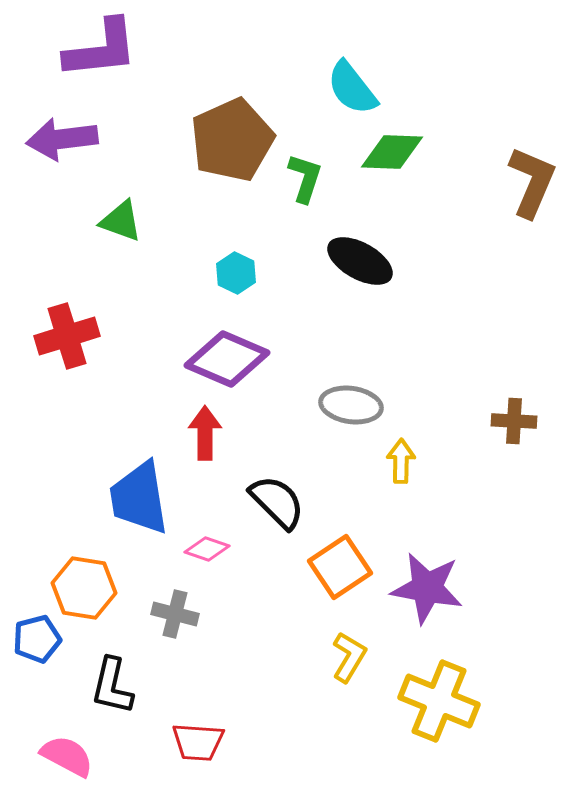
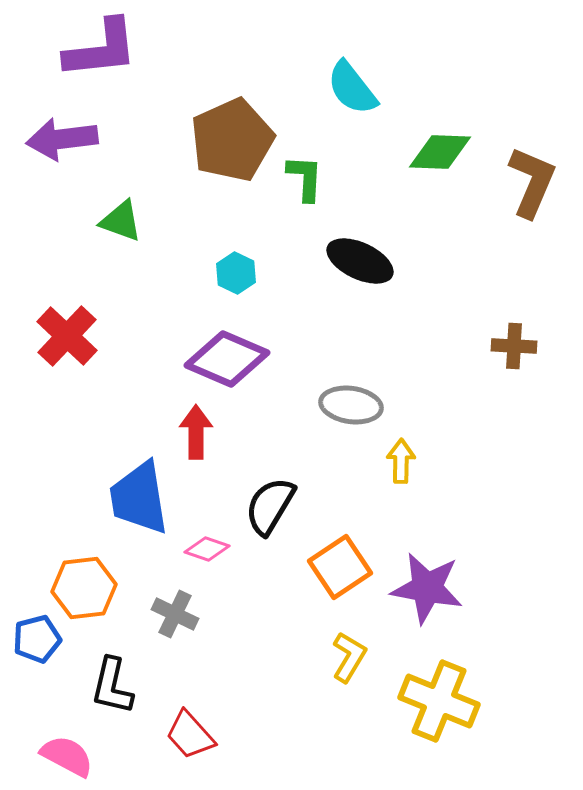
green diamond: moved 48 px right
green L-shape: rotated 15 degrees counterclockwise
black ellipse: rotated 4 degrees counterclockwise
red cross: rotated 30 degrees counterclockwise
brown cross: moved 75 px up
red arrow: moved 9 px left, 1 px up
black semicircle: moved 7 px left, 4 px down; rotated 104 degrees counterclockwise
orange hexagon: rotated 16 degrees counterclockwise
gray cross: rotated 12 degrees clockwise
red trapezoid: moved 8 px left, 7 px up; rotated 44 degrees clockwise
